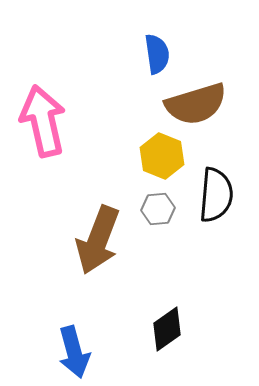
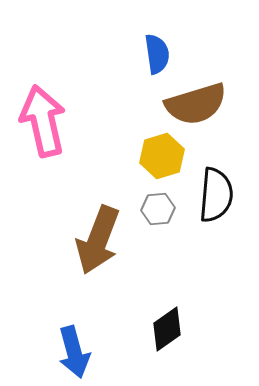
yellow hexagon: rotated 21 degrees clockwise
